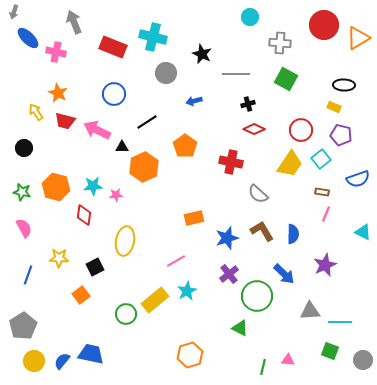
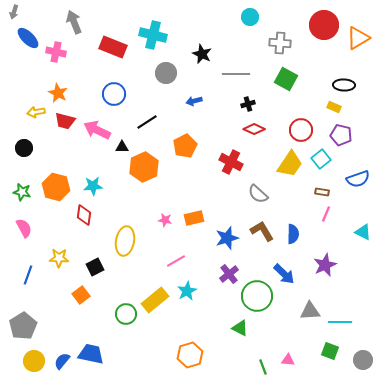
cyan cross at (153, 37): moved 2 px up
yellow arrow at (36, 112): rotated 66 degrees counterclockwise
orange pentagon at (185, 146): rotated 10 degrees clockwise
red cross at (231, 162): rotated 15 degrees clockwise
pink star at (116, 195): moved 49 px right, 25 px down; rotated 16 degrees clockwise
green line at (263, 367): rotated 35 degrees counterclockwise
